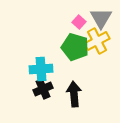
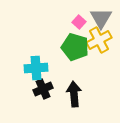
yellow cross: moved 2 px right, 1 px up
cyan cross: moved 5 px left, 1 px up
